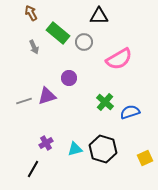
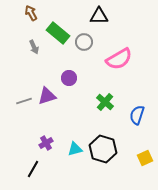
blue semicircle: moved 7 px right, 3 px down; rotated 54 degrees counterclockwise
